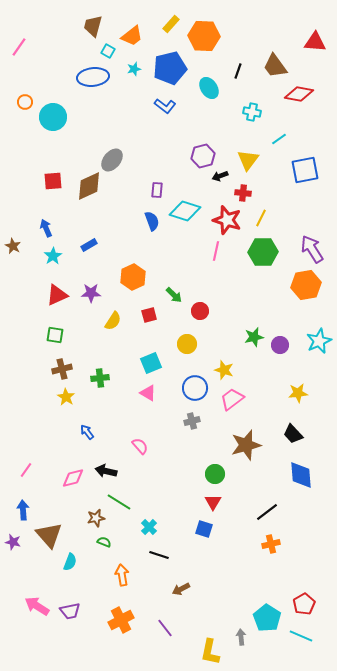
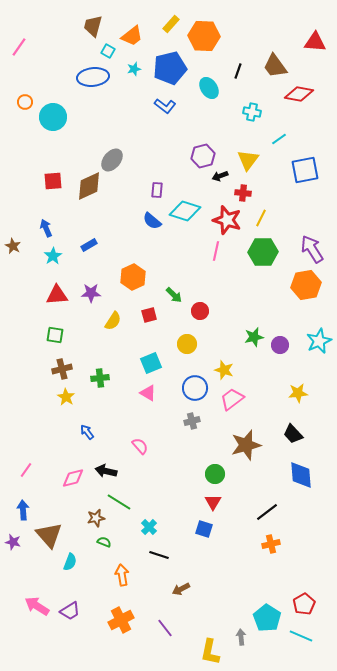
blue semicircle at (152, 221): rotated 150 degrees clockwise
red triangle at (57, 295): rotated 20 degrees clockwise
purple trapezoid at (70, 611): rotated 20 degrees counterclockwise
